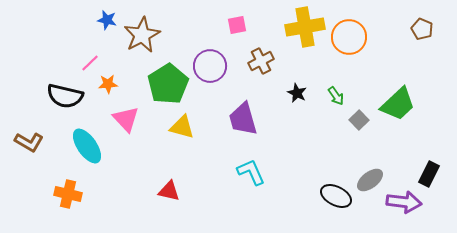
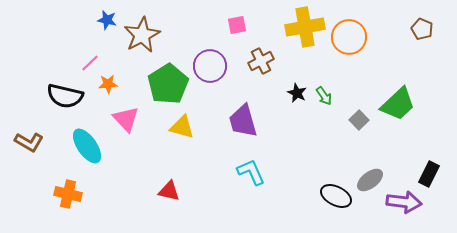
green arrow: moved 12 px left
purple trapezoid: moved 2 px down
